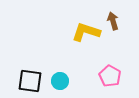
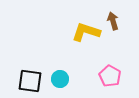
cyan circle: moved 2 px up
